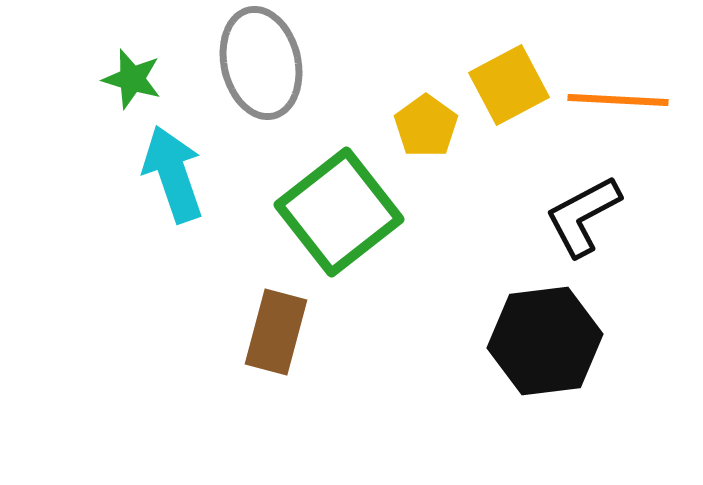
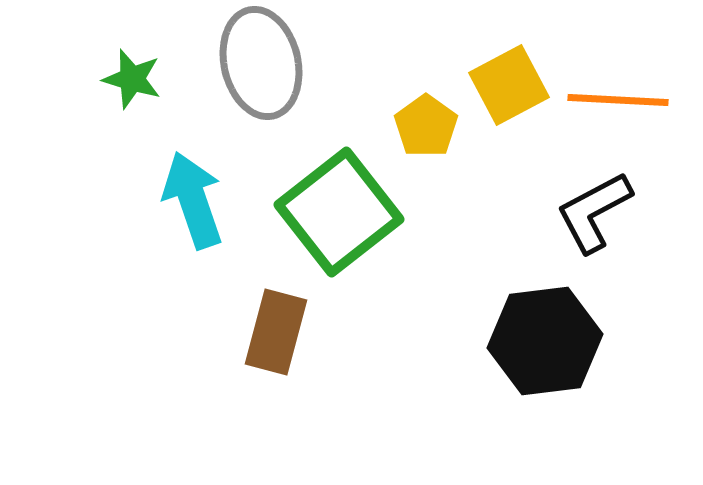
cyan arrow: moved 20 px right, 26 px down
black L-shape: moved 11 px right, 4 px up
